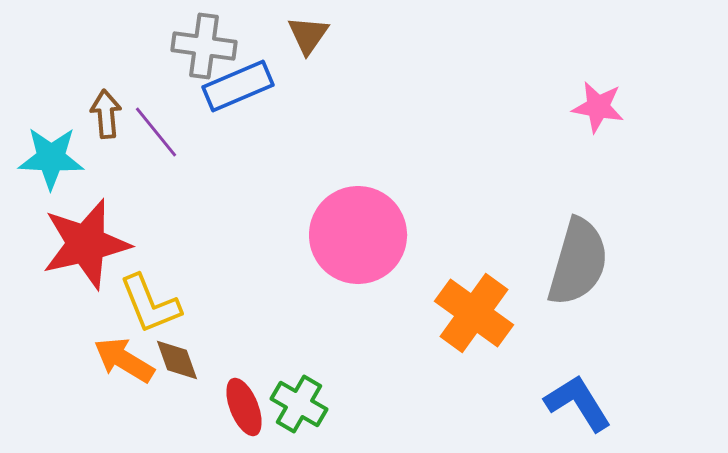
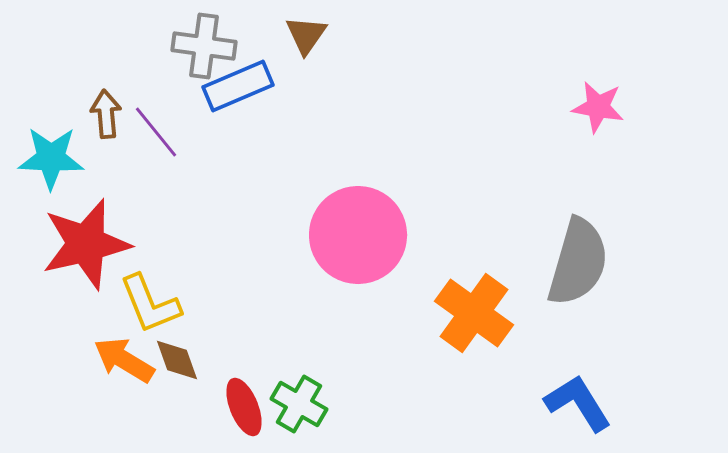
brown triangle: moved 2 px left
